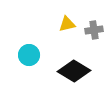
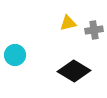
yellow triangle: moved 1 px right, 1 px up
cyan circle: moved 14 px left
